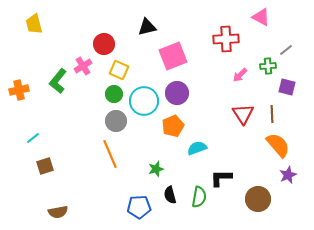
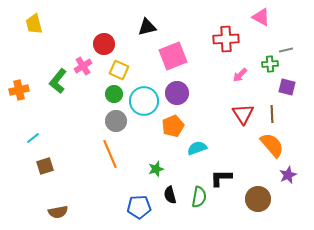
gray line: rotated 24 degrees clockwise
green cross: moved 2 px right, 2 px up
orange semicircle: moved 6 px left
